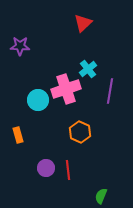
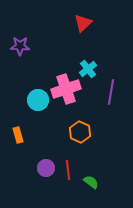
purple line: moved 1 px right, 1 px down
green semicircle: moved 10 px left, 14 px up; rotated 105 degrees clockwise
